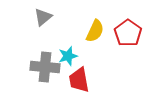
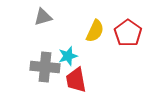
gray triangle: rotated 24 degrees clockwise
red trapezoid: moved 3 px left
